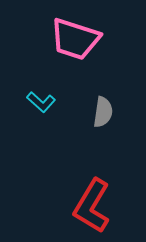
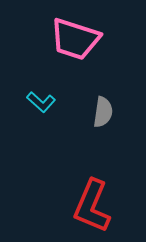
red L-shape: rotated 8 degrees counterclockwise
